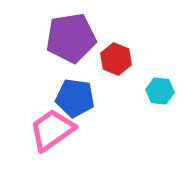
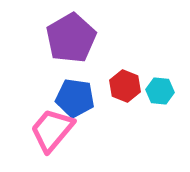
purple pentagon: rotated 21 degrees counterclockwise
red hexagon: moved 9 px right, 27 px down
pink trapezoid: rotated 15 degrees counterclockwise
